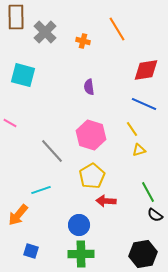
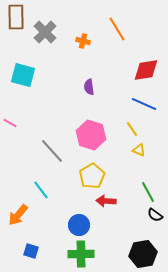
yellow triangle: rotated 40 degrees clockwise
cyan line: rotated 72 degrees clockwise
